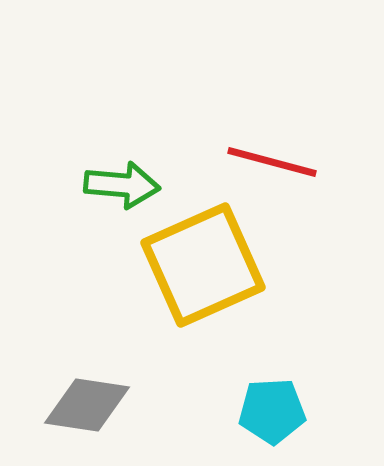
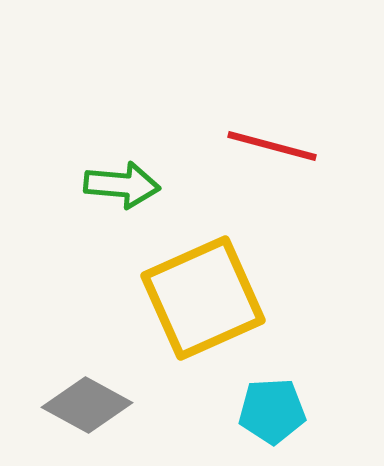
red line: moved 16 px up
yellow square: moved 33 px down
gray diamond: rotated 20 degrees clockwise
